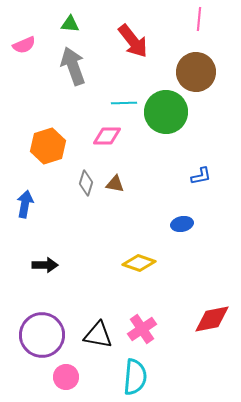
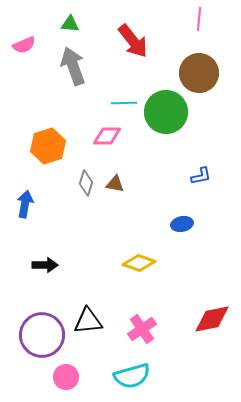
brown circle: moved 3 px right, 1 px down
black triangle: moved 10 px left, 14 px up; rotated 16 degrees counterclockwise
cyan semicircle: moved 3 px left, 1 px up; rotated 69 degrees clockwise
